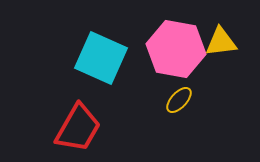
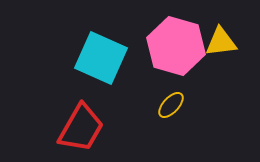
pink hexagon: moved 3 px up; rotated 6 degrees clockwise
yellow ellipse: moved 8 px left, 5 px down
red trapezoid: moved 3 px right
